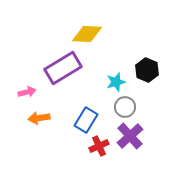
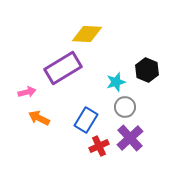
orange arrow: rotated 35 degrees clockwise
purple cross: moved 2 px down
